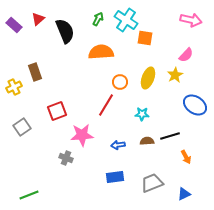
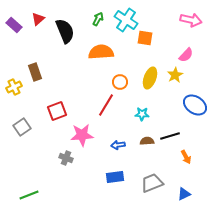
yellow ellipse: moved 2 px right
